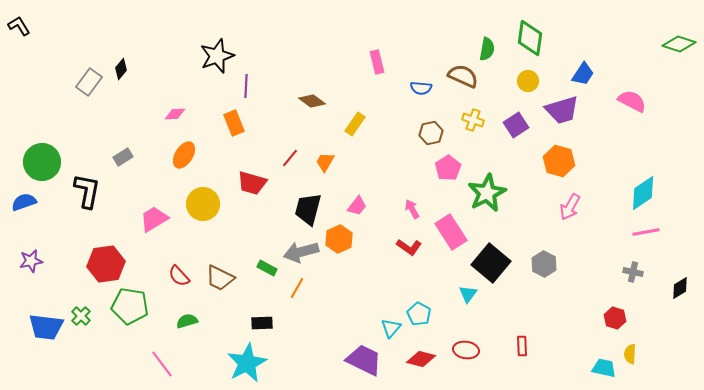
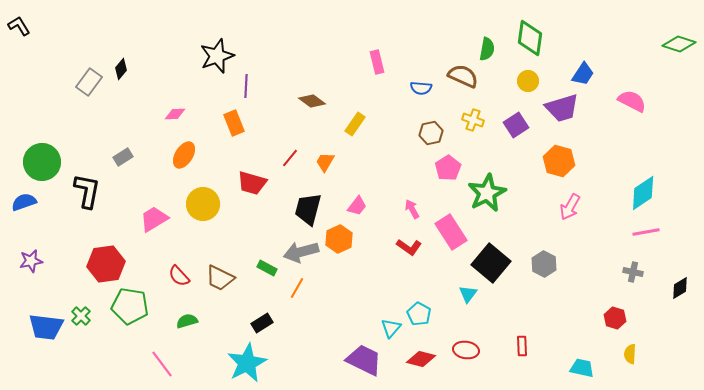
purple trapezoid at (562, 110): moved 2 px up
black rectangle at (262, 323): rotated 30 degrees counterclockwise
cyan trapezoid at (604, 368): moved 22 px left
